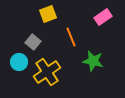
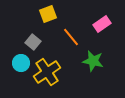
pink rectangle: moved 1 px left, 7 px down
orange line: rotated 18 degrees counterclockwise
cyan circle: moved 2 px right, 1 px down
